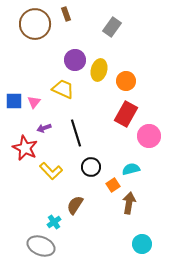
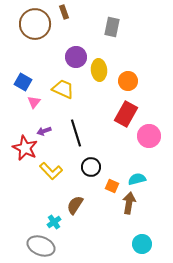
brown rectangle: moved 2 px left, 2 px up
gray rectangle: rotated 24 degrees counterclockwise
purple circle: moved 1 px right, 3 px up
yellow ellipse: rotated 20 degrees counterclockwise
orange circle: moved 2 px right
blue square: moved 9 px right, 19 px up; rotated 30 degrees clockwise
purple arrow: moved 3 px down
cyan semicircle: moved 6 px right, 10 px down
orange square: moved 1 px left, 1 px down; rotated 32 degrees counterclockwise
